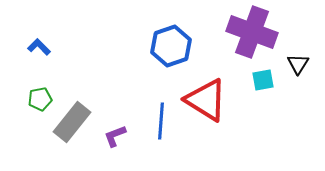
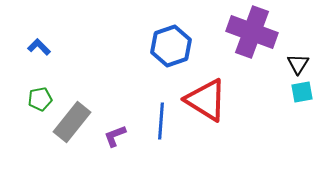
cyan square: moved 39 px right, 12 px down
